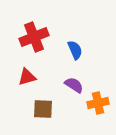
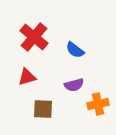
red cross: rotated 28 degrees counterclockwise
blue semicircle: rotated 150 degrees clockwise
purple semicircle: rotated 132 degrees clockwise
orange cross: moved 1 px down
